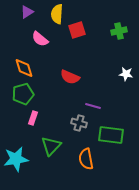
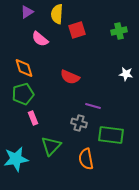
pink rectangle: rotated 40 degrees counterclockwise
